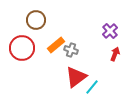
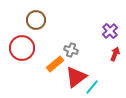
orange rectangle: moved 1 px left, 19 px down
